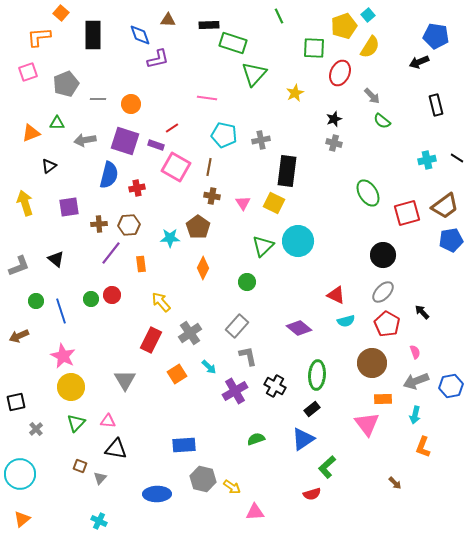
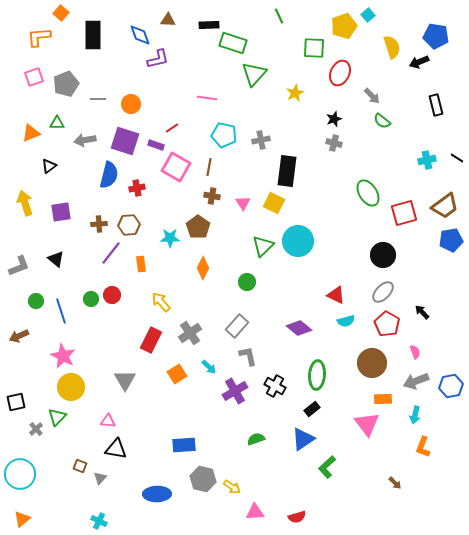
yellow semicircle at (370, 47): moved 22 px right; rotated 50 degrees counterclockwise
pink square at (28, 72): moved 6 px right, 5 px down
purple square at (69, 207): moved 8 px left, 5 px down
red square at (407, 213): moved 3 px left
green triangle at (76, 423): moved 19 px left, 6 px up
red semicircle at (312, 494): moved 15 px left, 23 px down
